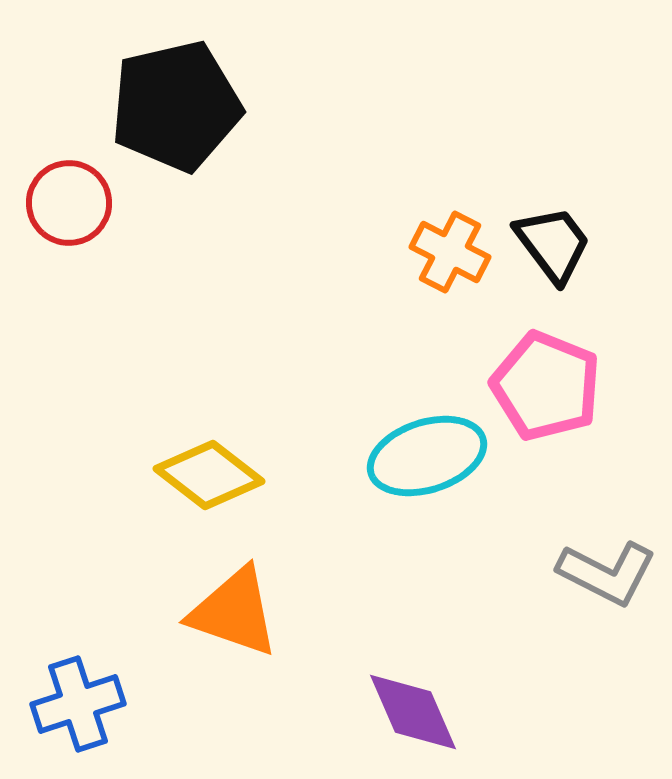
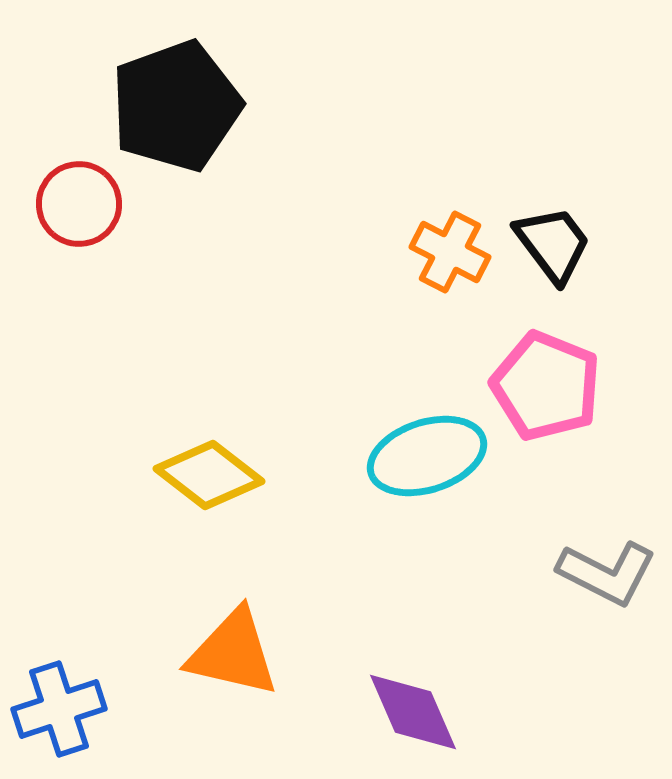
black pentagon: rotated 7 degrees counterclockwise
red circle: moved 10 px right, 1 px down
orange triangle: moved 1 px left, 41 px down; rotated 6 degrees counterclockwise
blue cross: moved 19 px left, 5 px down
